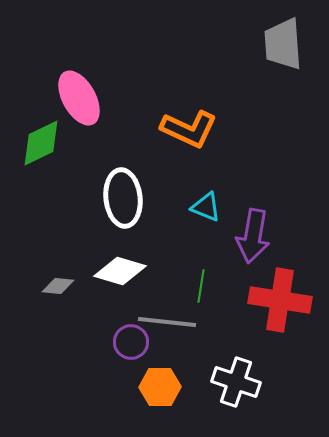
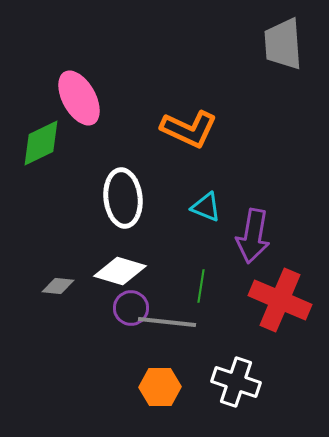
red cross: rotated 14 degrees clockwise
purple circle: moved 34 px up
